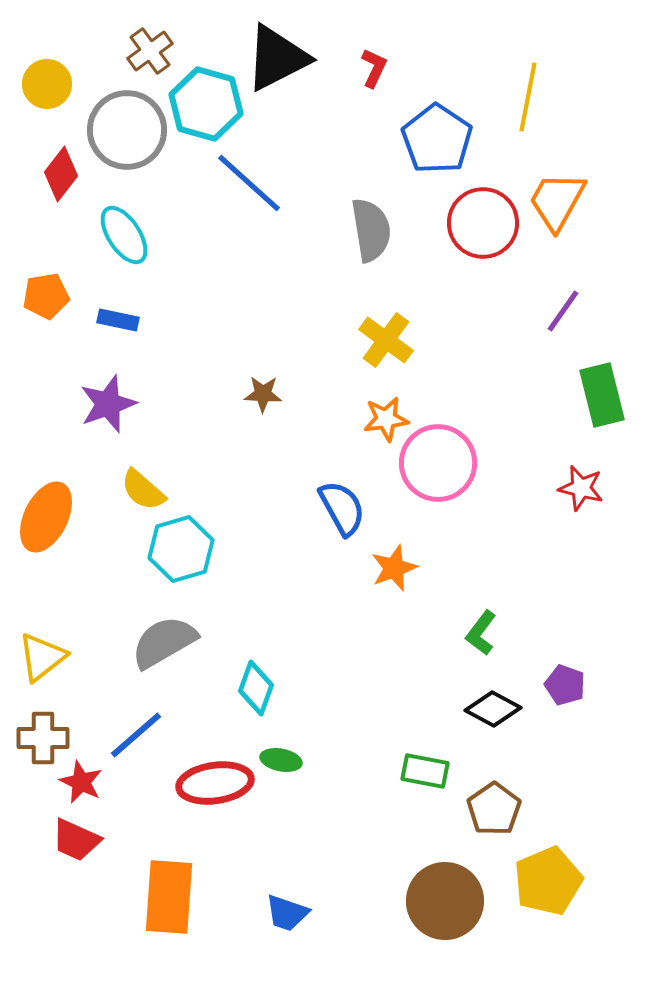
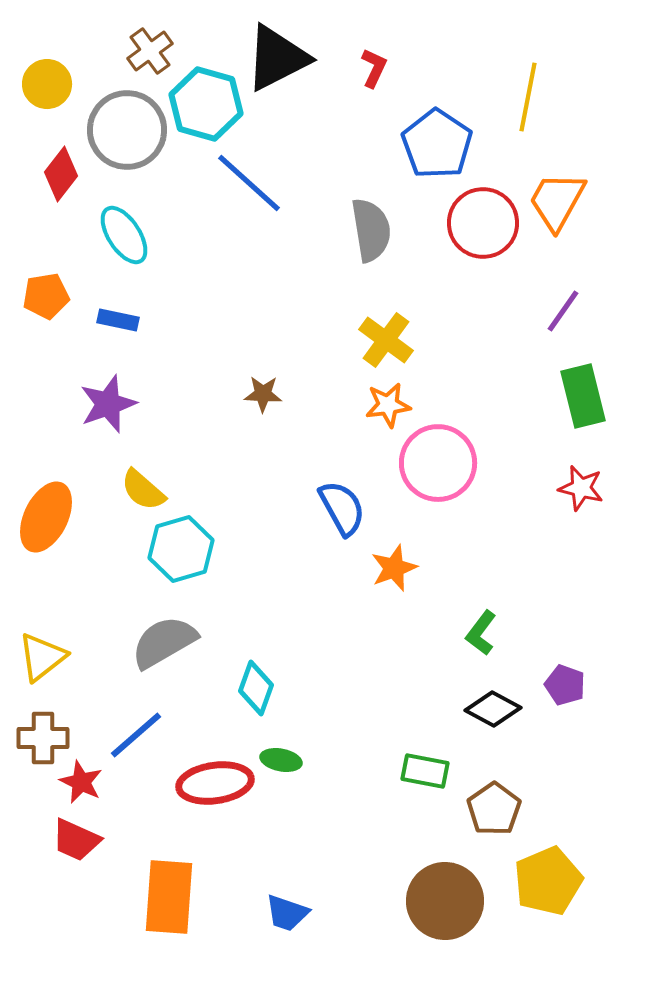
blue pentagon at (437, 139): moved 5 px down
green rectangle at (602, 395): moved 19 px left, 1 px down
orange star at (386, 419): moved 2 px right, 14 px up
